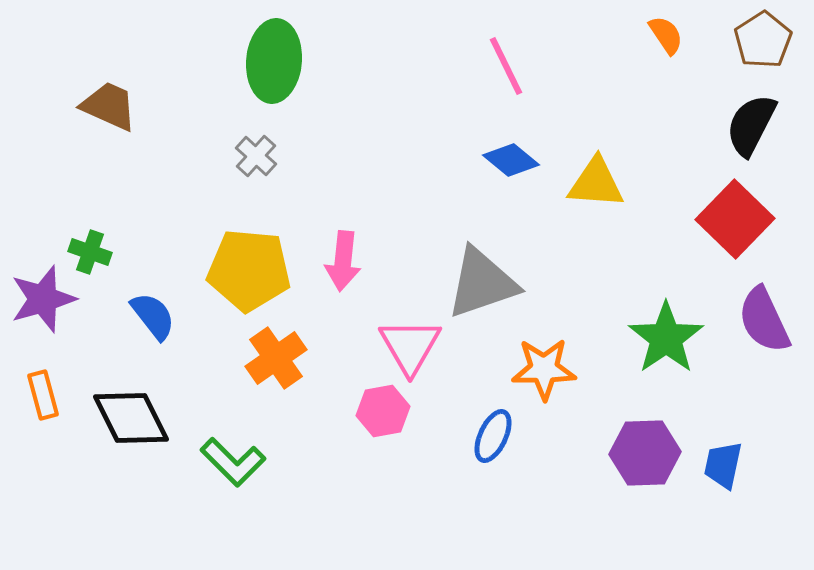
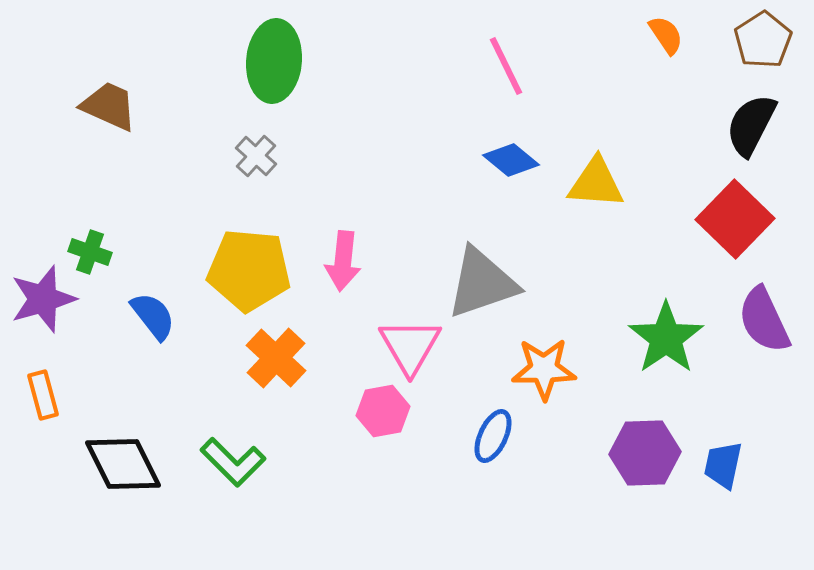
orange cross: rotated 12 degrees counterclockwise
black diamond: moved 8 px left, 46 px down
